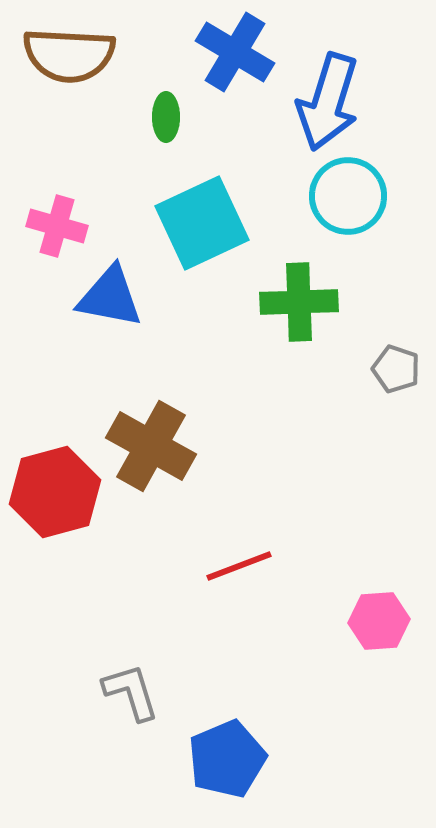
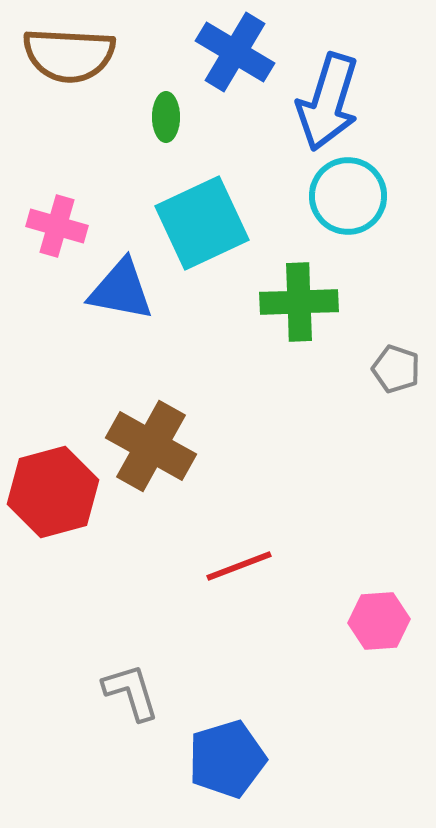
blue triangle: moved 11 px right, 7 px up
red hexagon: moved 2 px left
blue pentagon: rotated 6 degrees clockwise
